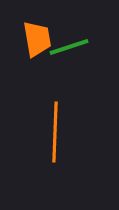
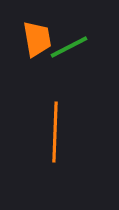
green line: rotated 9 degrees counterclockwise
